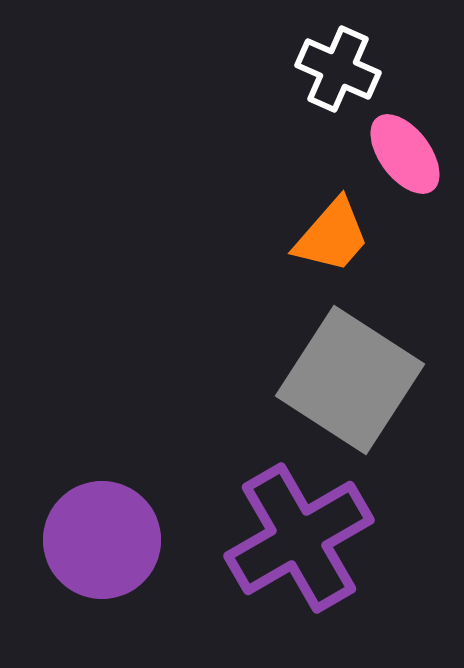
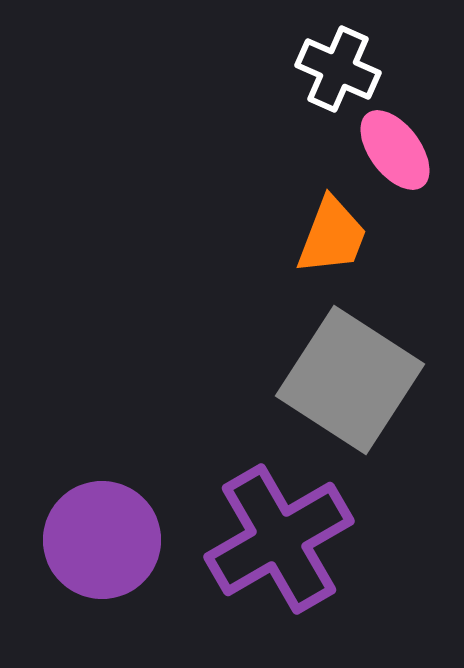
pink ellipse: moved 10 px left, 4 px up
orange trapezoid: rotated 20 degrees counterclockwise
purple cross: moved 20 px left, 1 px down
